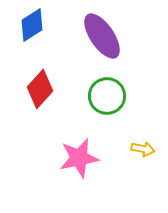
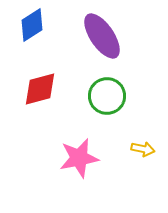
red diamond: rotated 33 degrees clockwise
